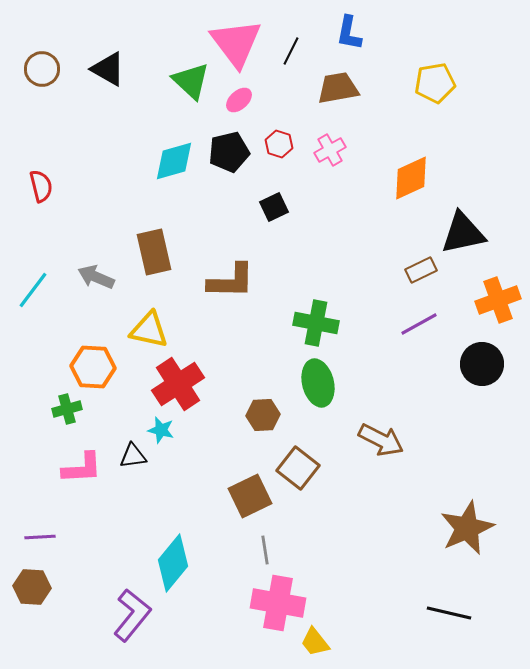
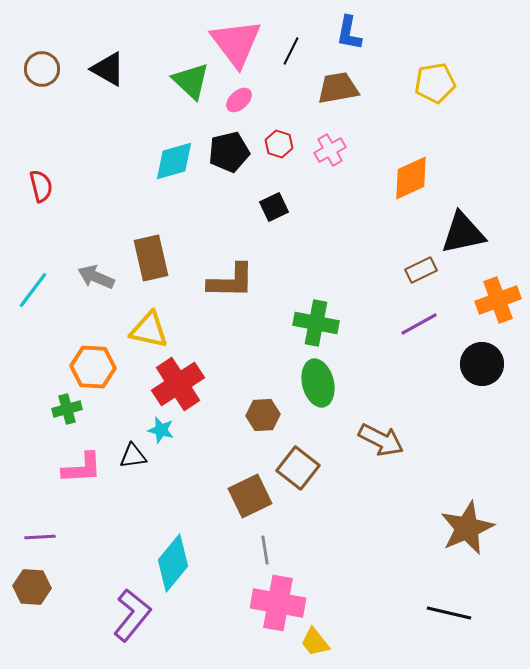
brown rectangle at (154, 252): moved 3 px left, 6 px down
